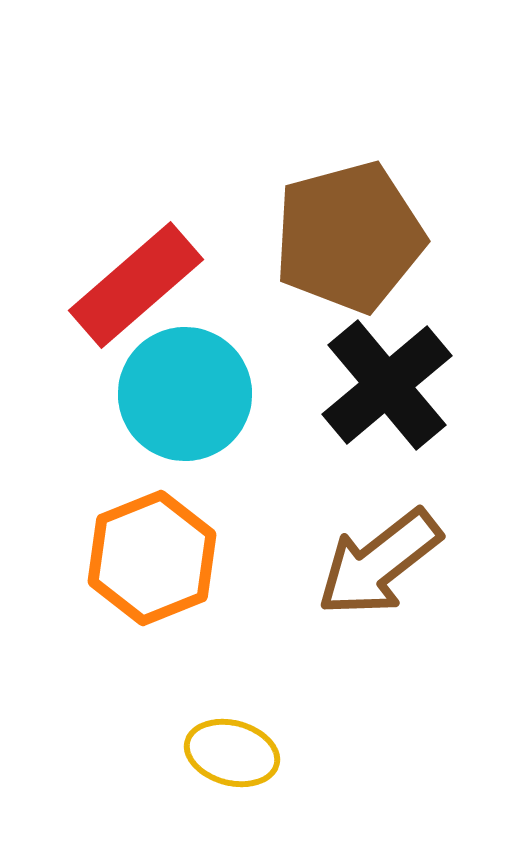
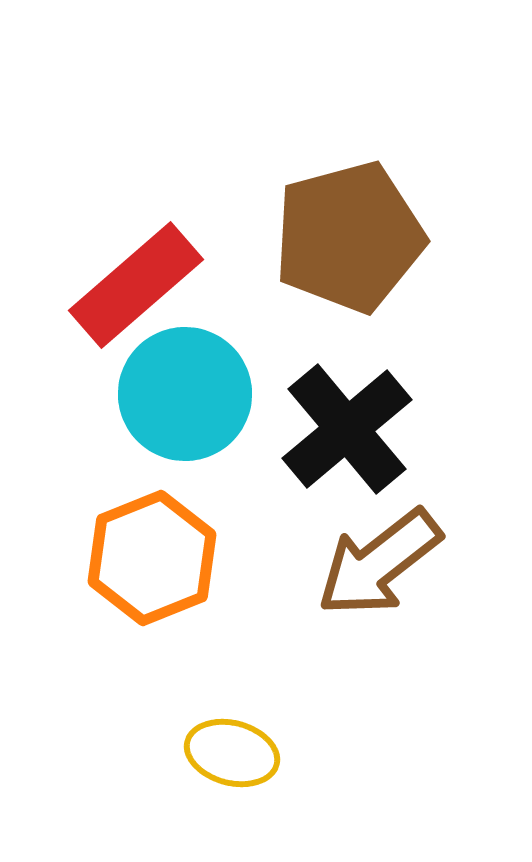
black cross: moved 40 px left, 44 px down
